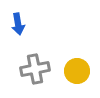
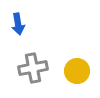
gray cross: moved 2 px left, 1 px up
